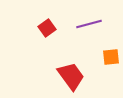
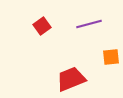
red square: moved 5 px left, 2 px up
red trapezoid: moved 3 px down; rotated 76 degrees counterclockwise
